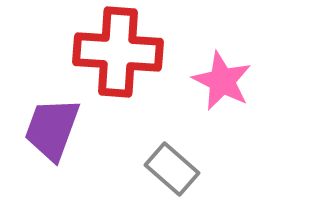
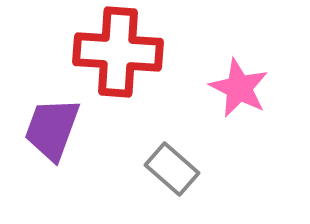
pink star: moved 17 px right, 7 px down
